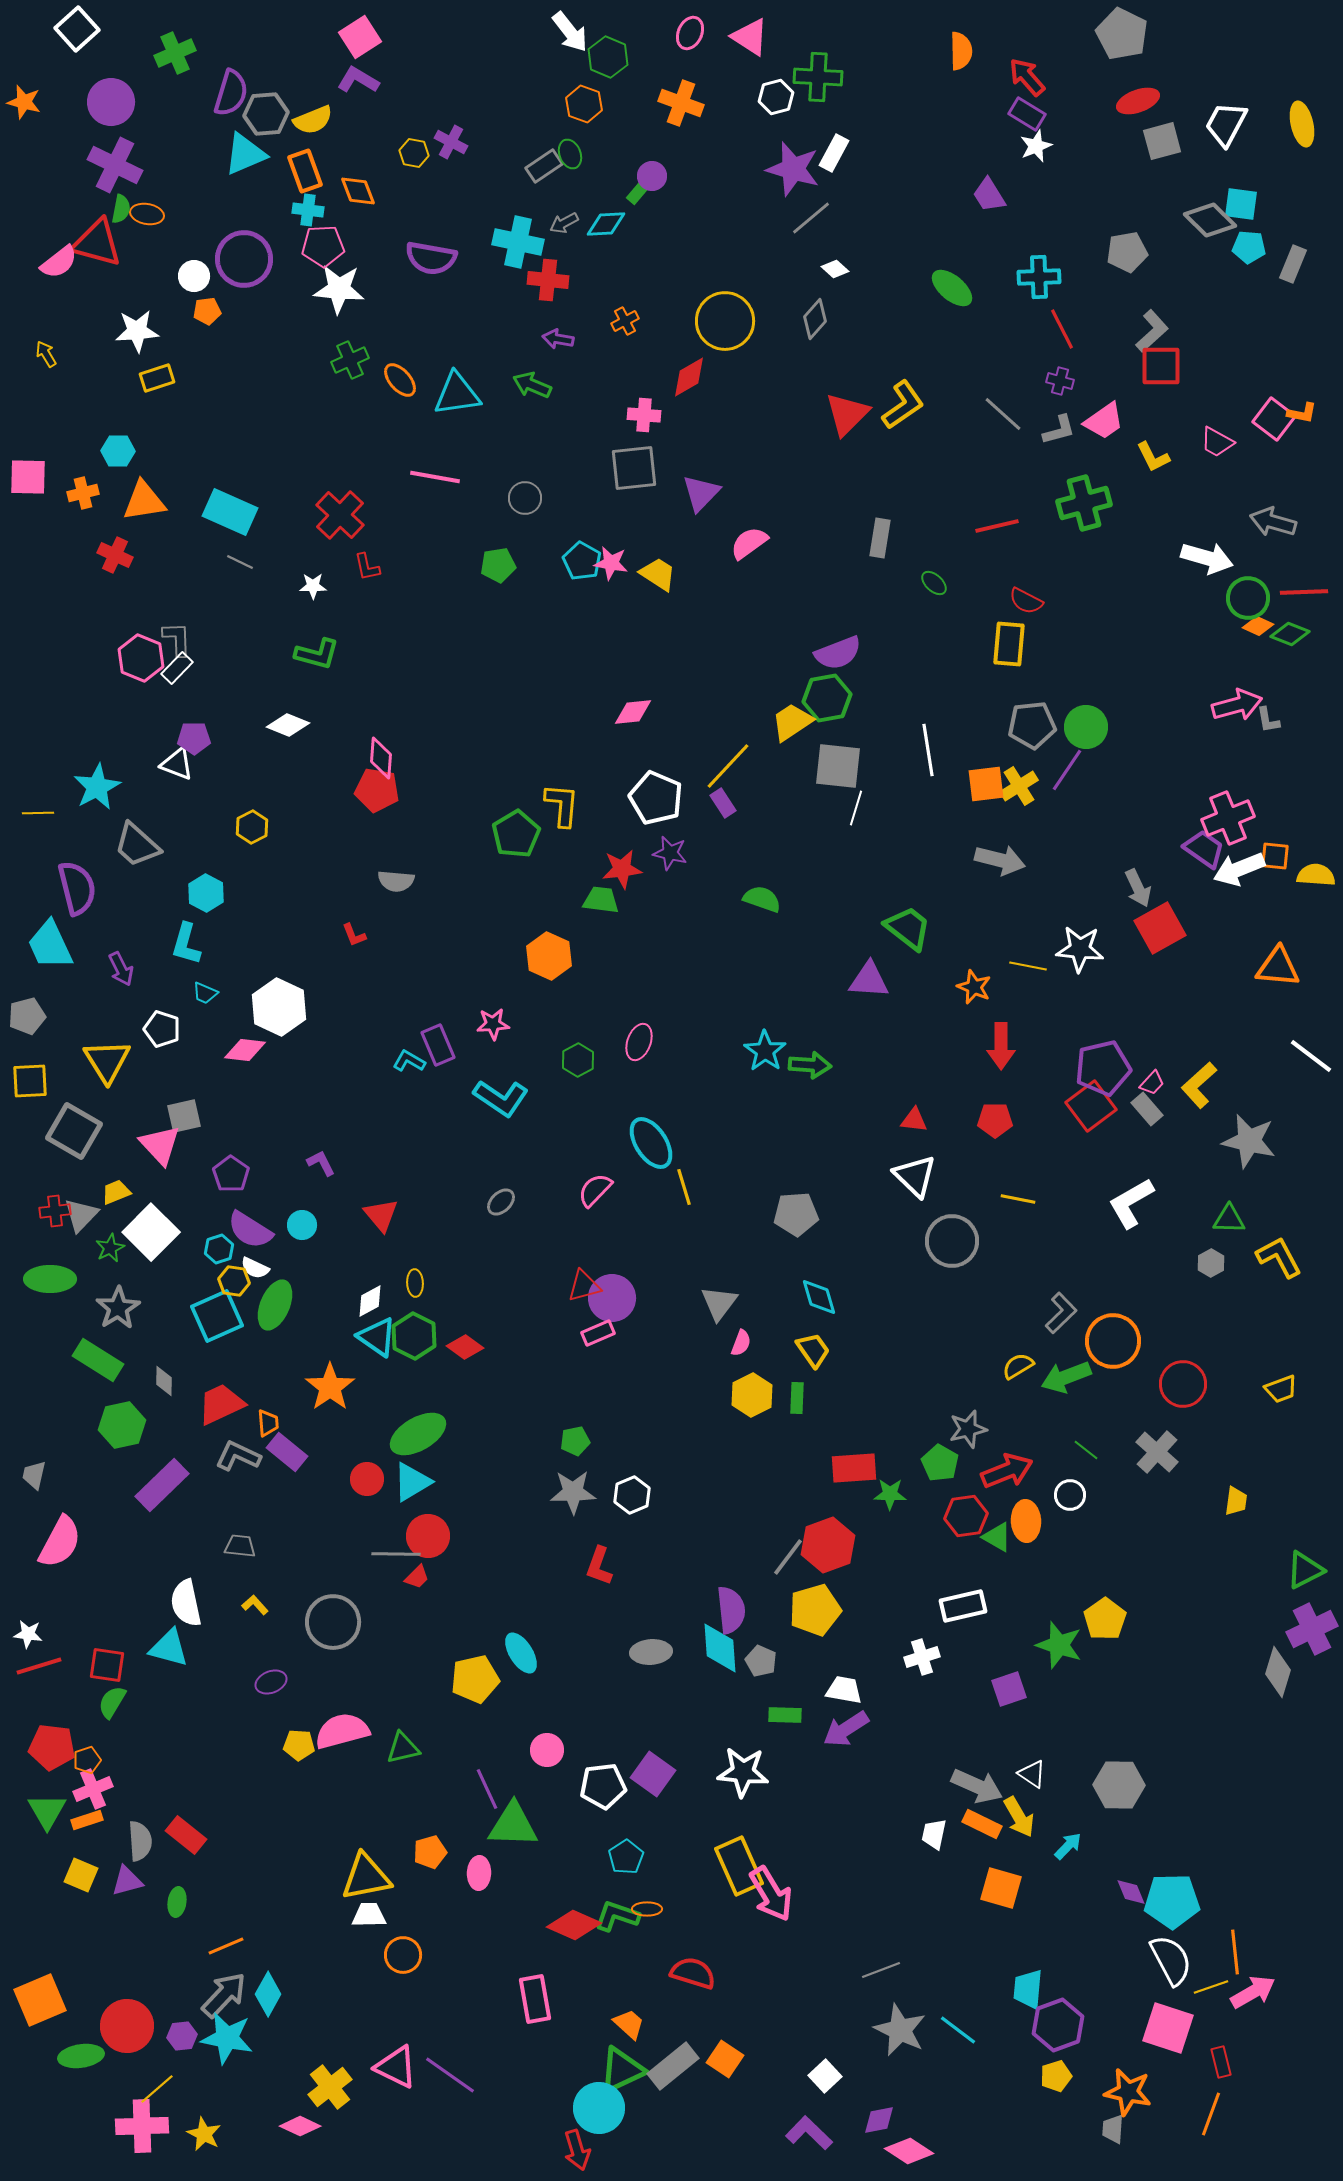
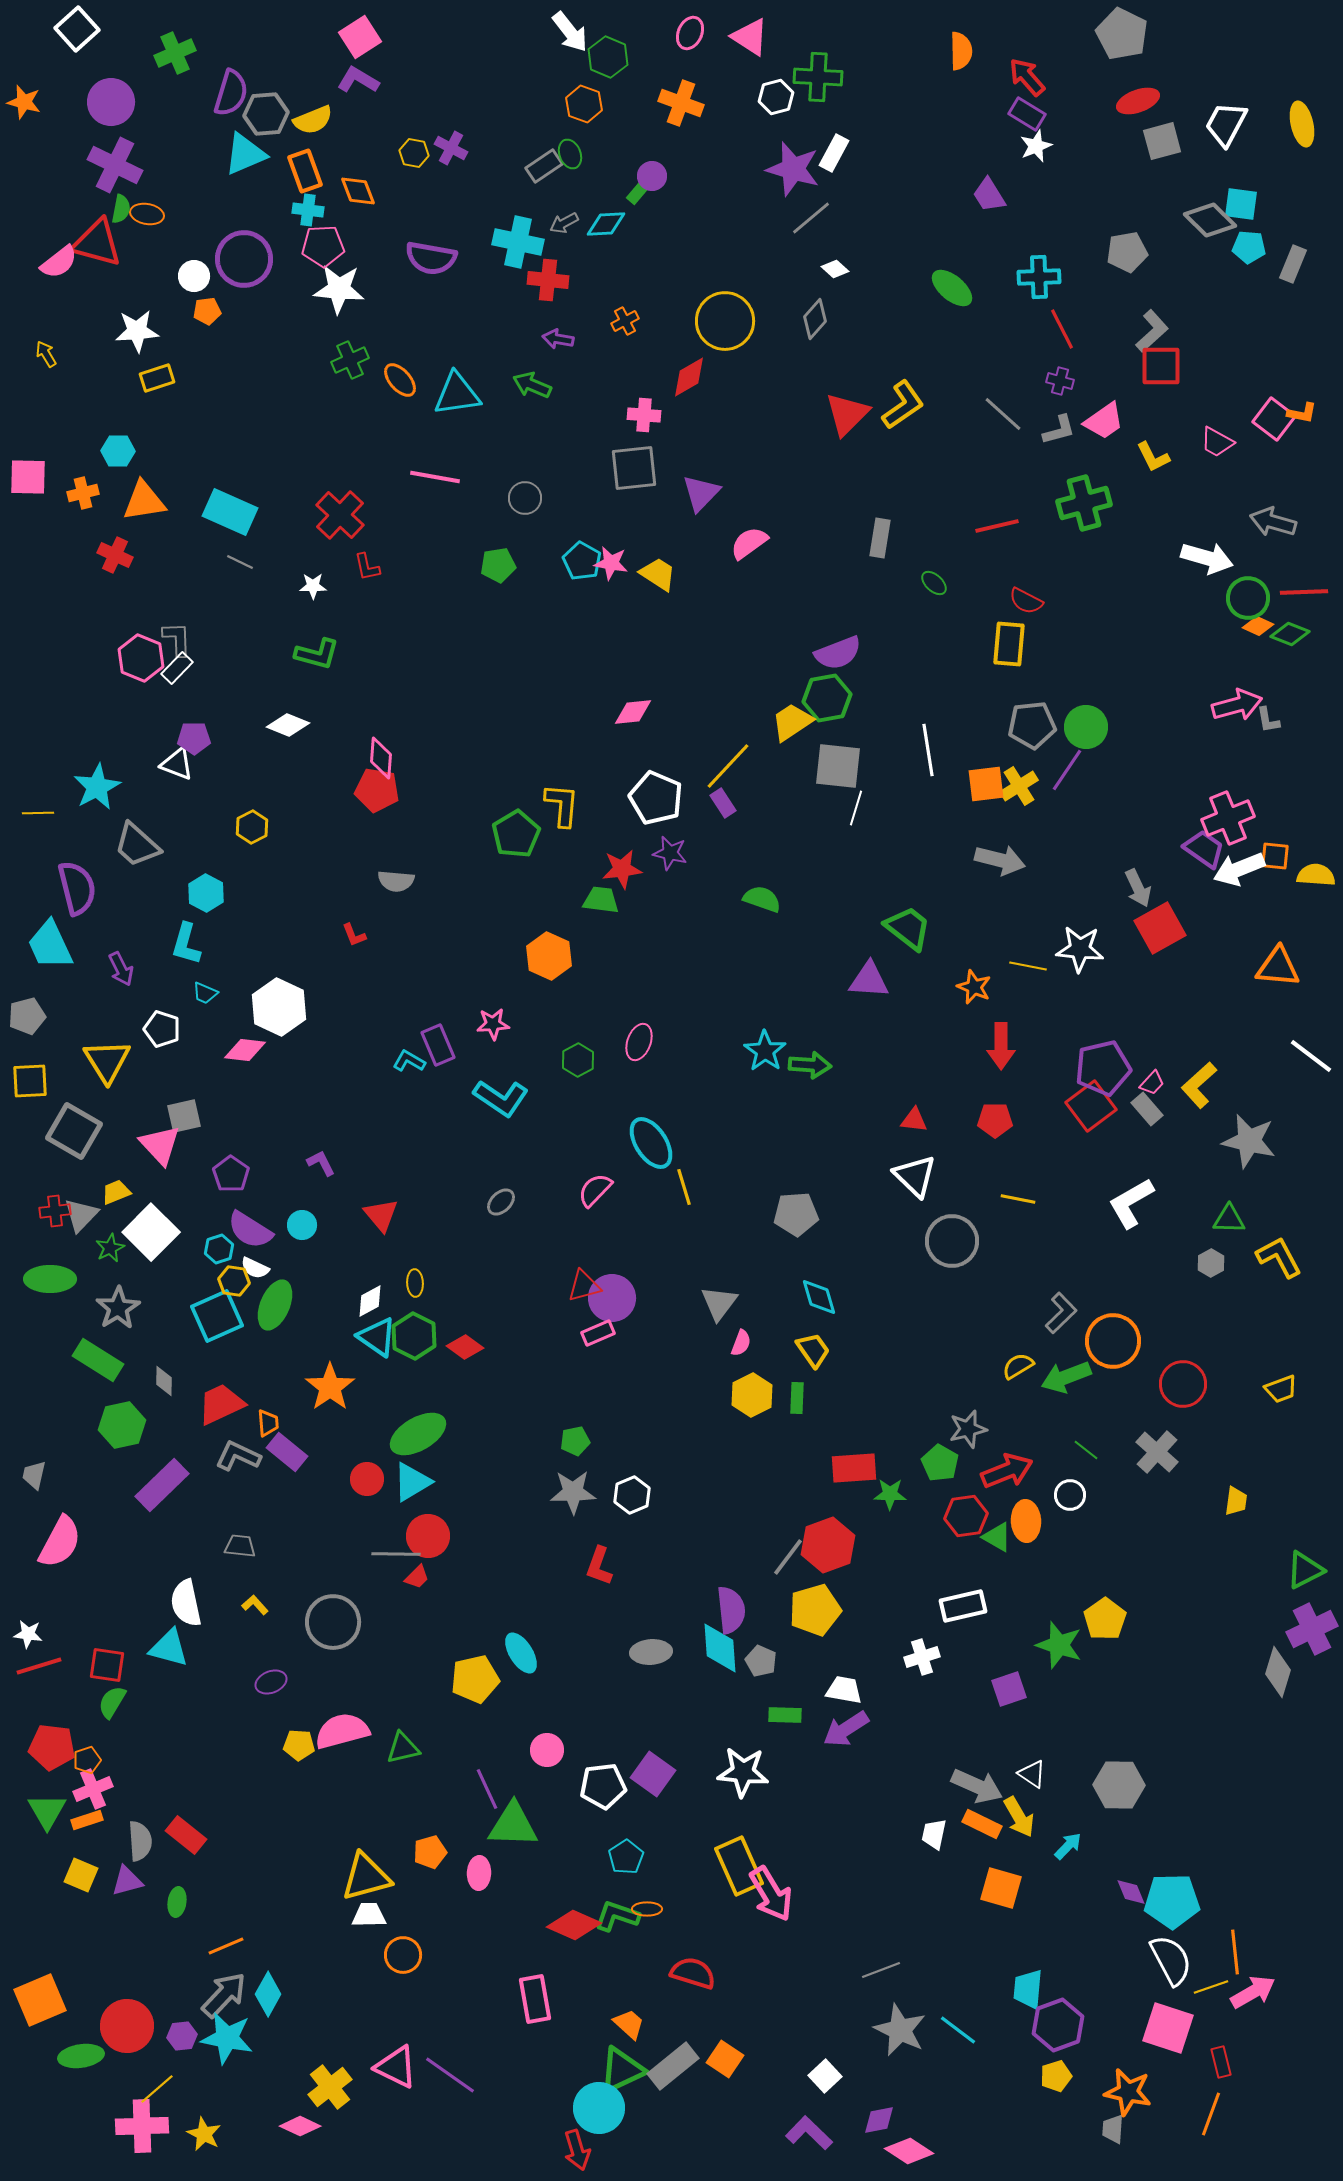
purple cross at (451, 142): moved 6 px down
yellow triangle at (366, 1877): rotated 4 degrees counterclockwise
